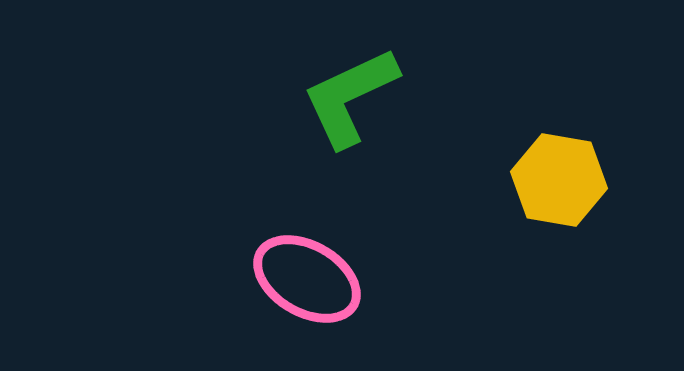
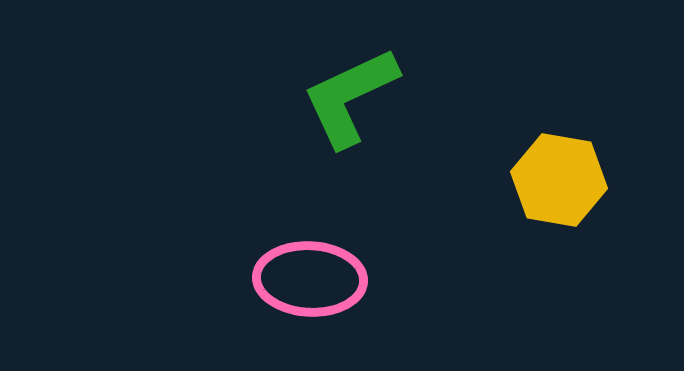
pink ellipse: moved 3 px right; rotated 27 degrees counterclockwise
